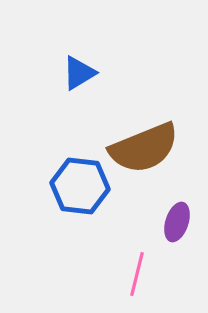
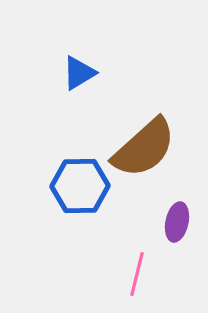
brown semicircle: rotated 20 degrees counterclockwise
blue hexagon: rotated 8 degrees counterclockwise
purple ellipse: rotated 6 degrees counterclockwise
